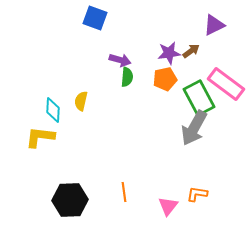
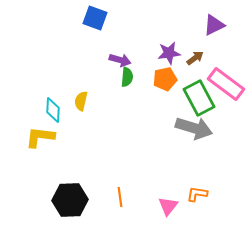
brown arrow: moved 4 px right, 7 px down
gray arrow: rotated 102 degrees counterclockwise
orange line: moved 4 px left, 5 px down
